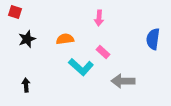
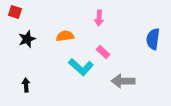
orange semicircle: moved 3 px up
